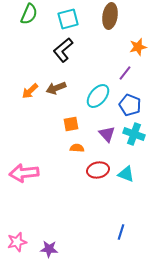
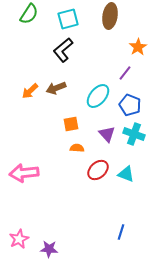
green semicircle: rotated 10 degrees clockwise
orange star: rotated 18 degrees counterclockwise
red ellipse: rotated 30 degrees counterclockwise
pink star: moved 2 px right, 3 px up; rotated 12 degrees counterclockwise
